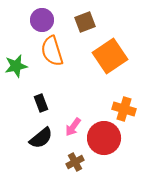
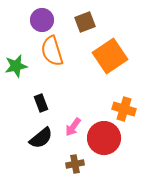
brown cross: moved 2 px down; rotated 18 degrees clockwise
